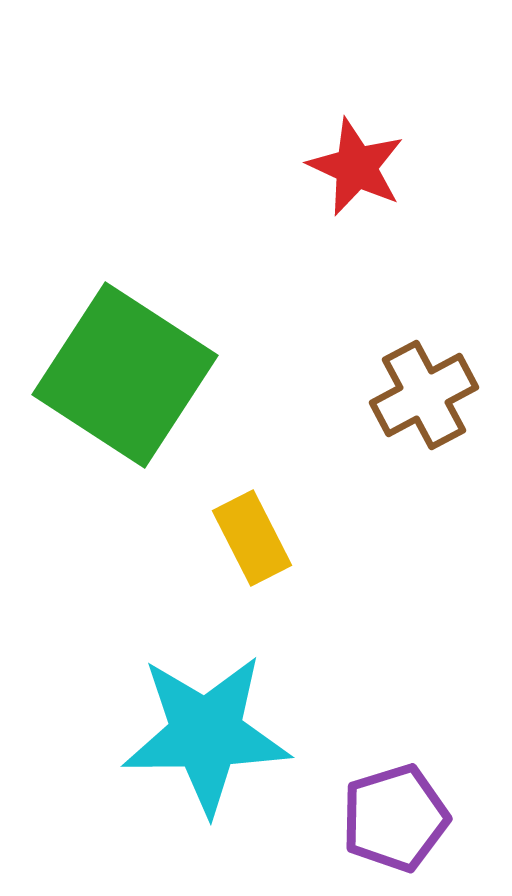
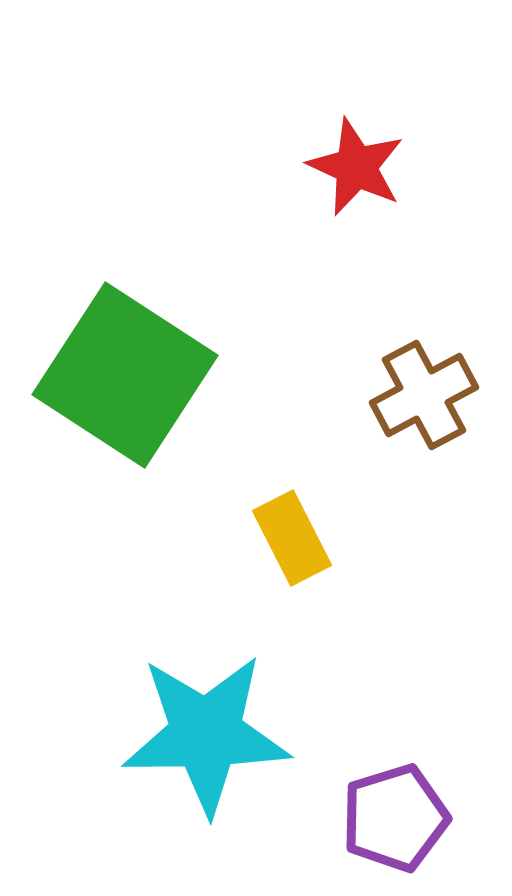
yellow rectangle: moved 40 px right
